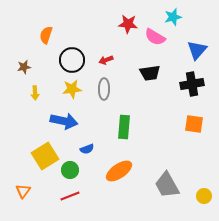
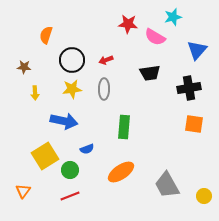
brown star: rotated 16 degrees clockwise
black cross: moved 3 px left, 4 px down
orange ellipse: moved 2 px right, 1 px down
